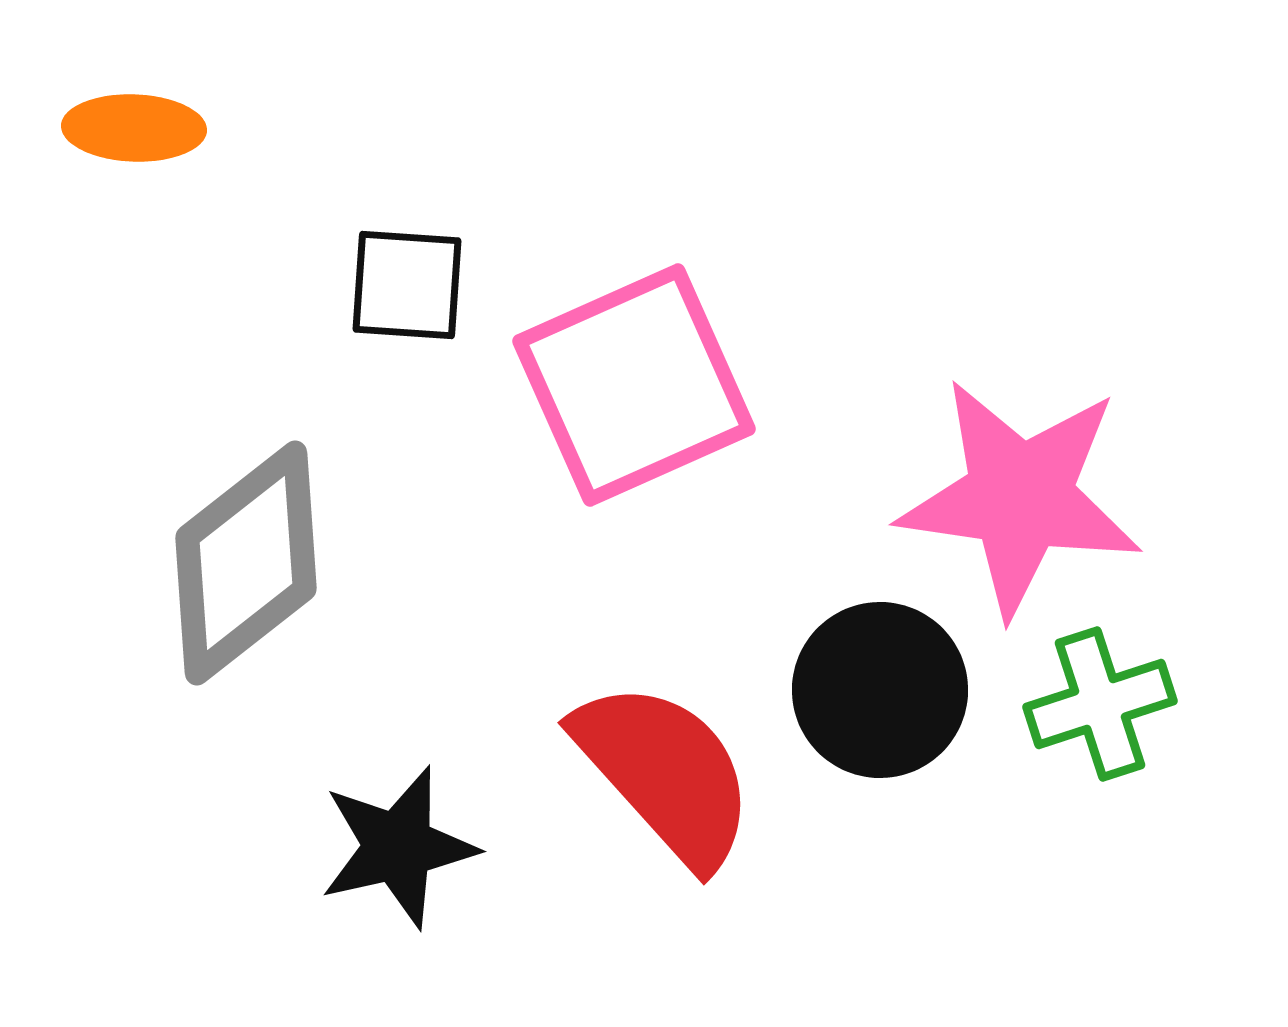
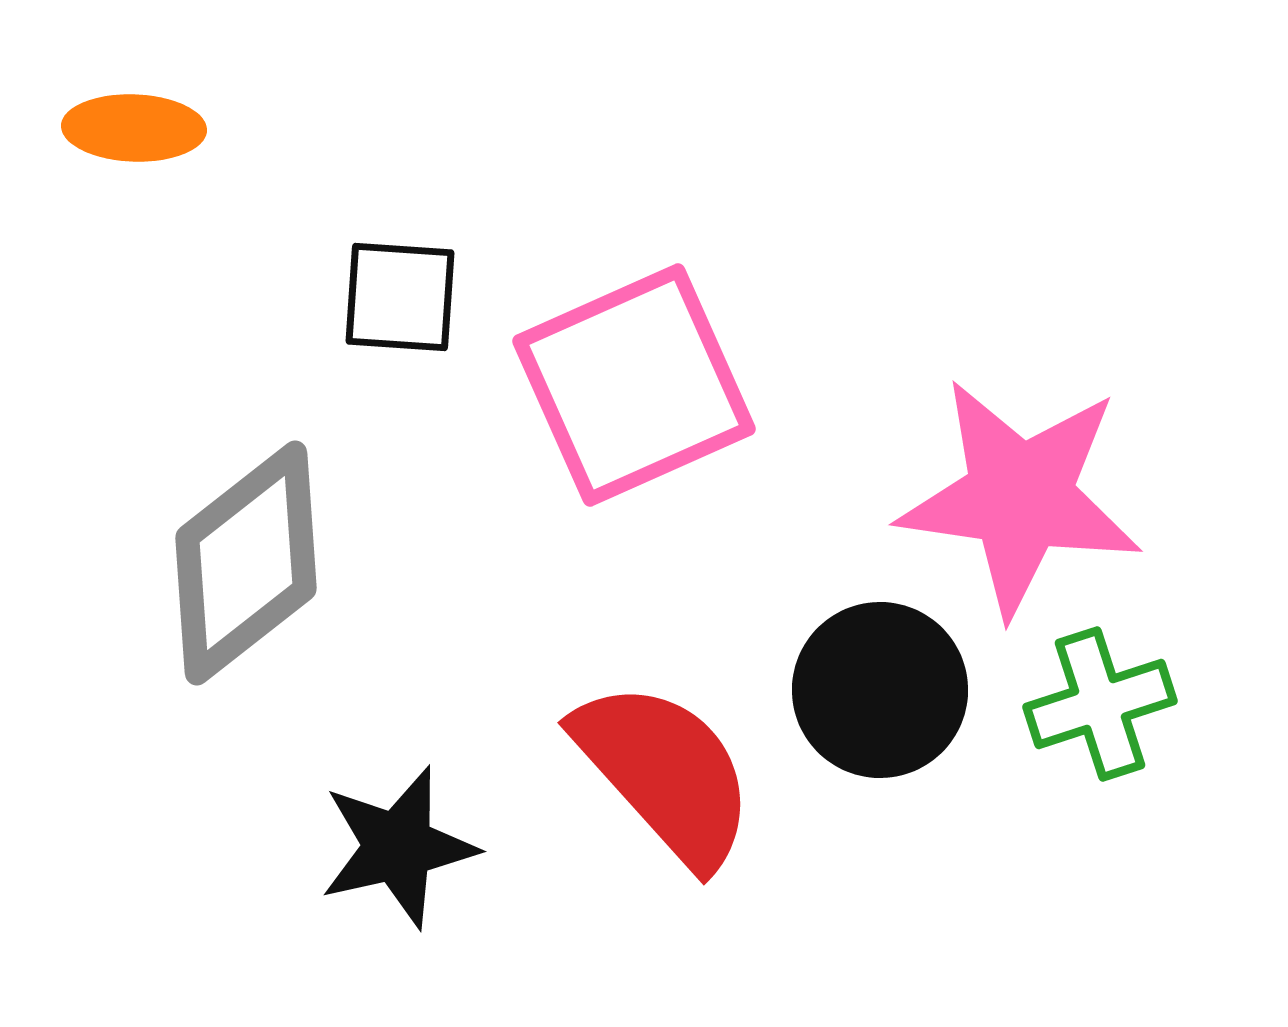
black square: moved 7 px left, 12 px down
